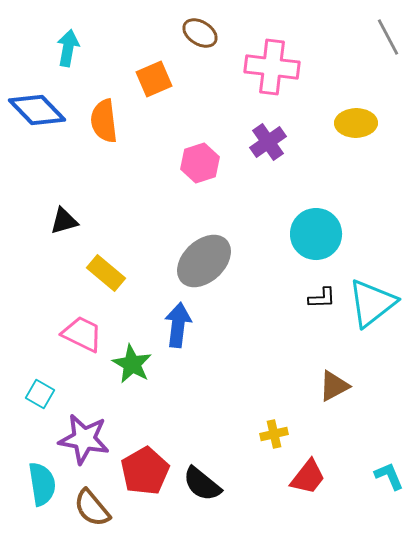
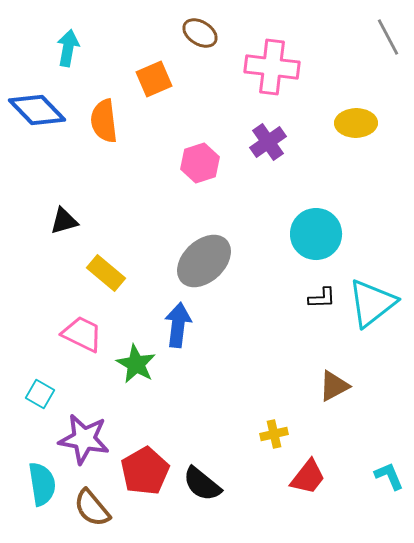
green star: moved 4 px right
